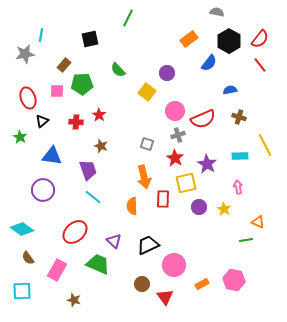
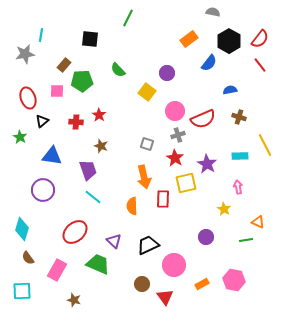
gray semicircle at (217, 12): moved 4 px left
black square at (90, 39): rotated 18 degrees clockwise
green pentagon at (82, 84): moved 3 px up
purple circle at (199, 207): moved 7 px right, 30 px down
cyan diamond at (22, 229): rotated 70 degrees clockwise
